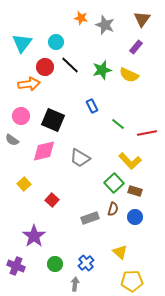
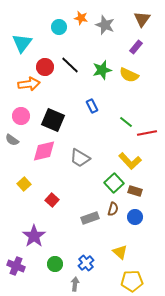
cyan circle: moved 3 px right, 15 px up
green line: moved 8 px right, 2 px up
